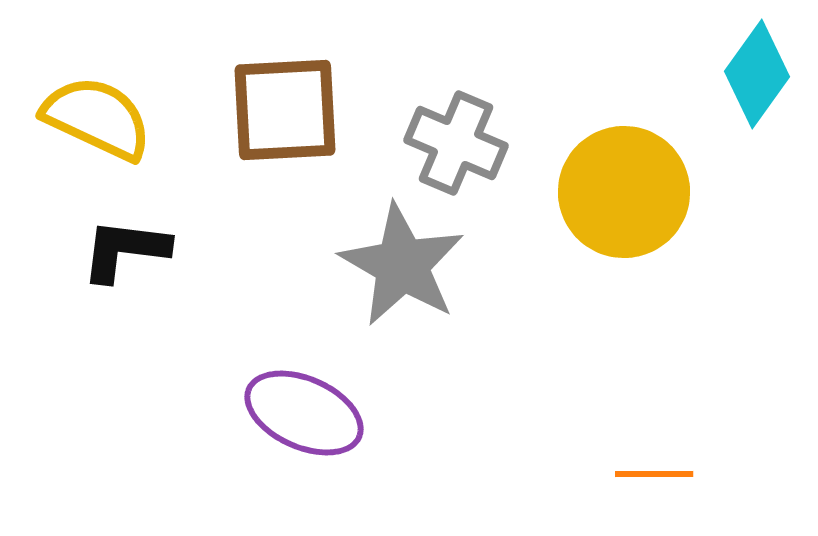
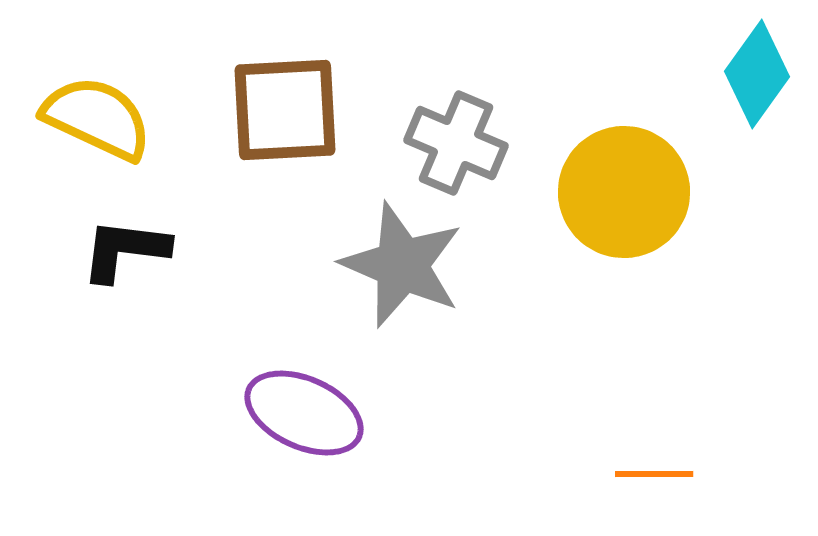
gray star: rotated 7 degrees counterclockwise
